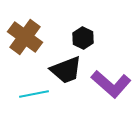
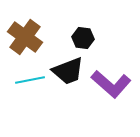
black hexagon: rotated 20 degrees counterclockwise
black trapezoid: moved 2 px right, 1 px down
cyan line: moved 4 px left, 14 px up
